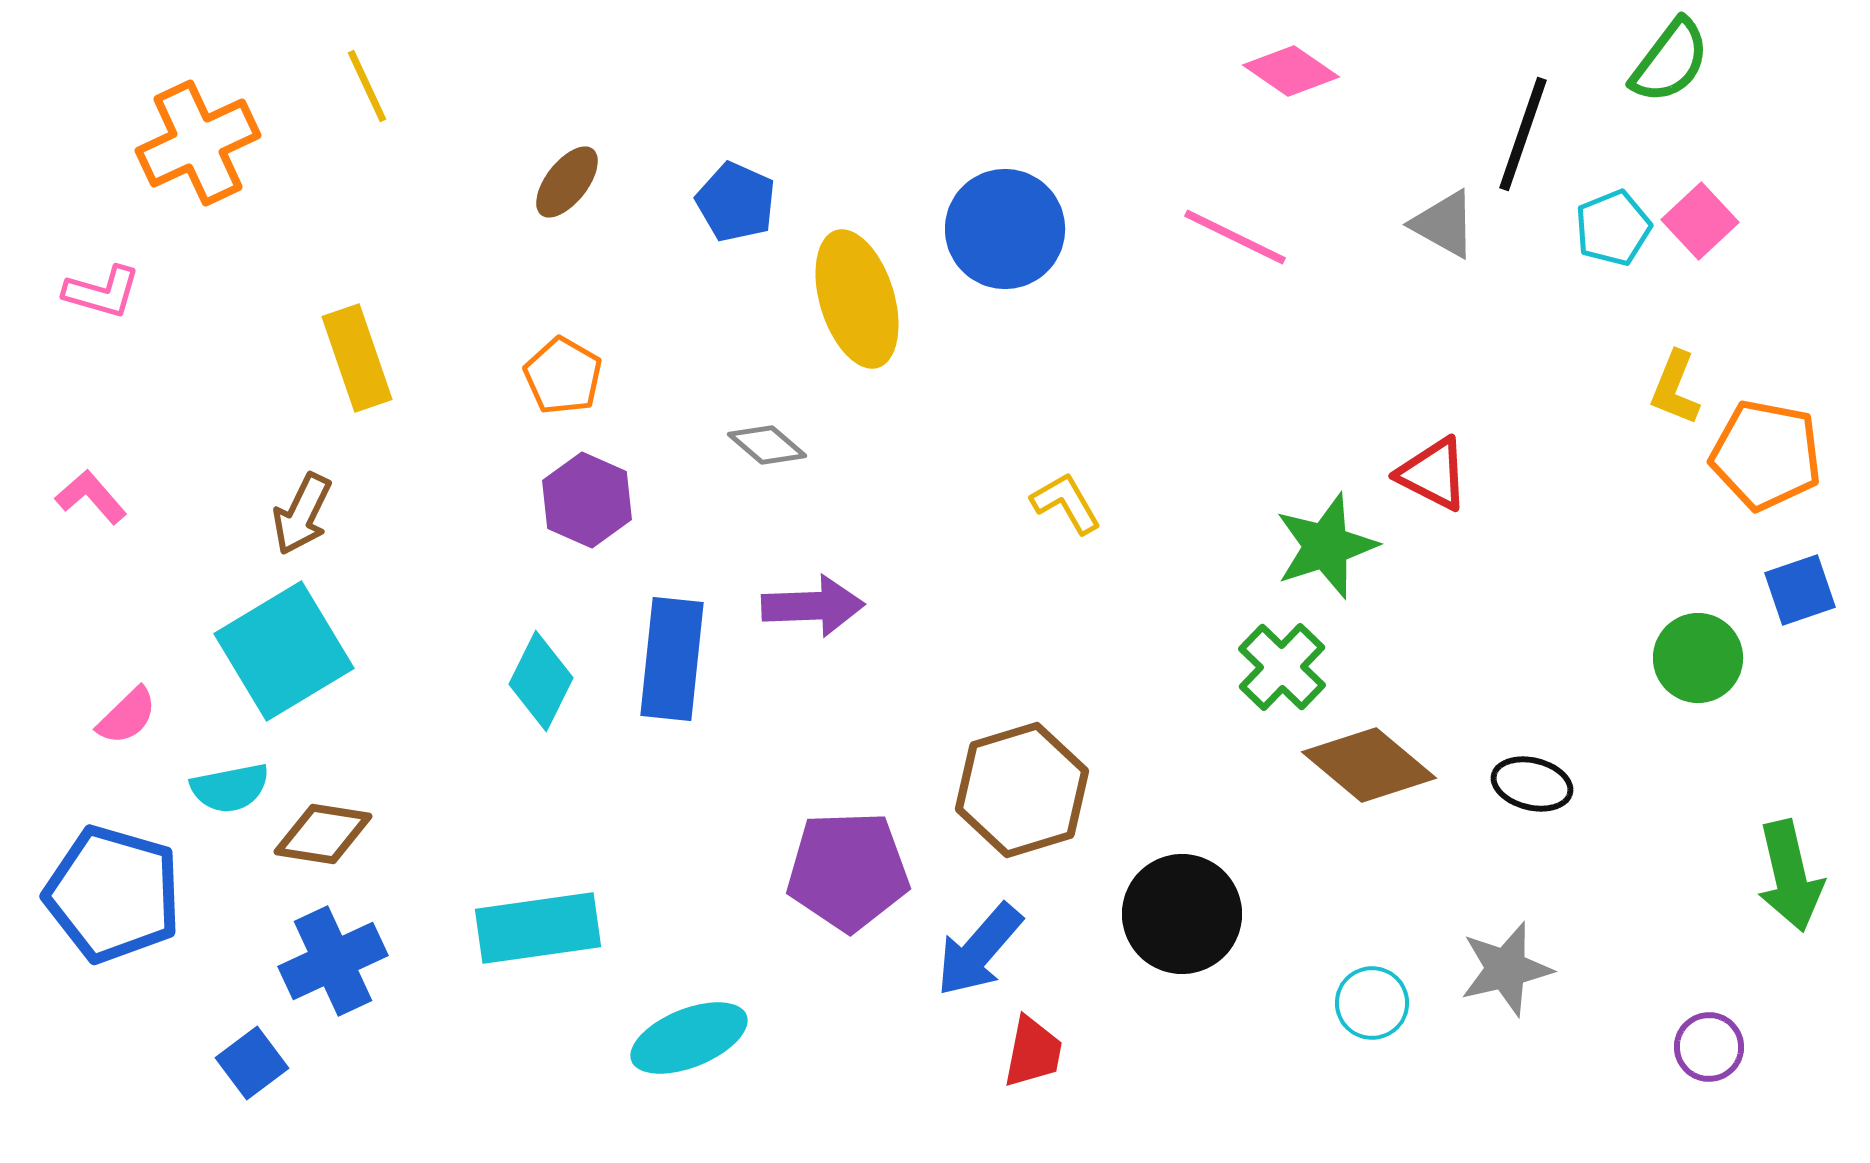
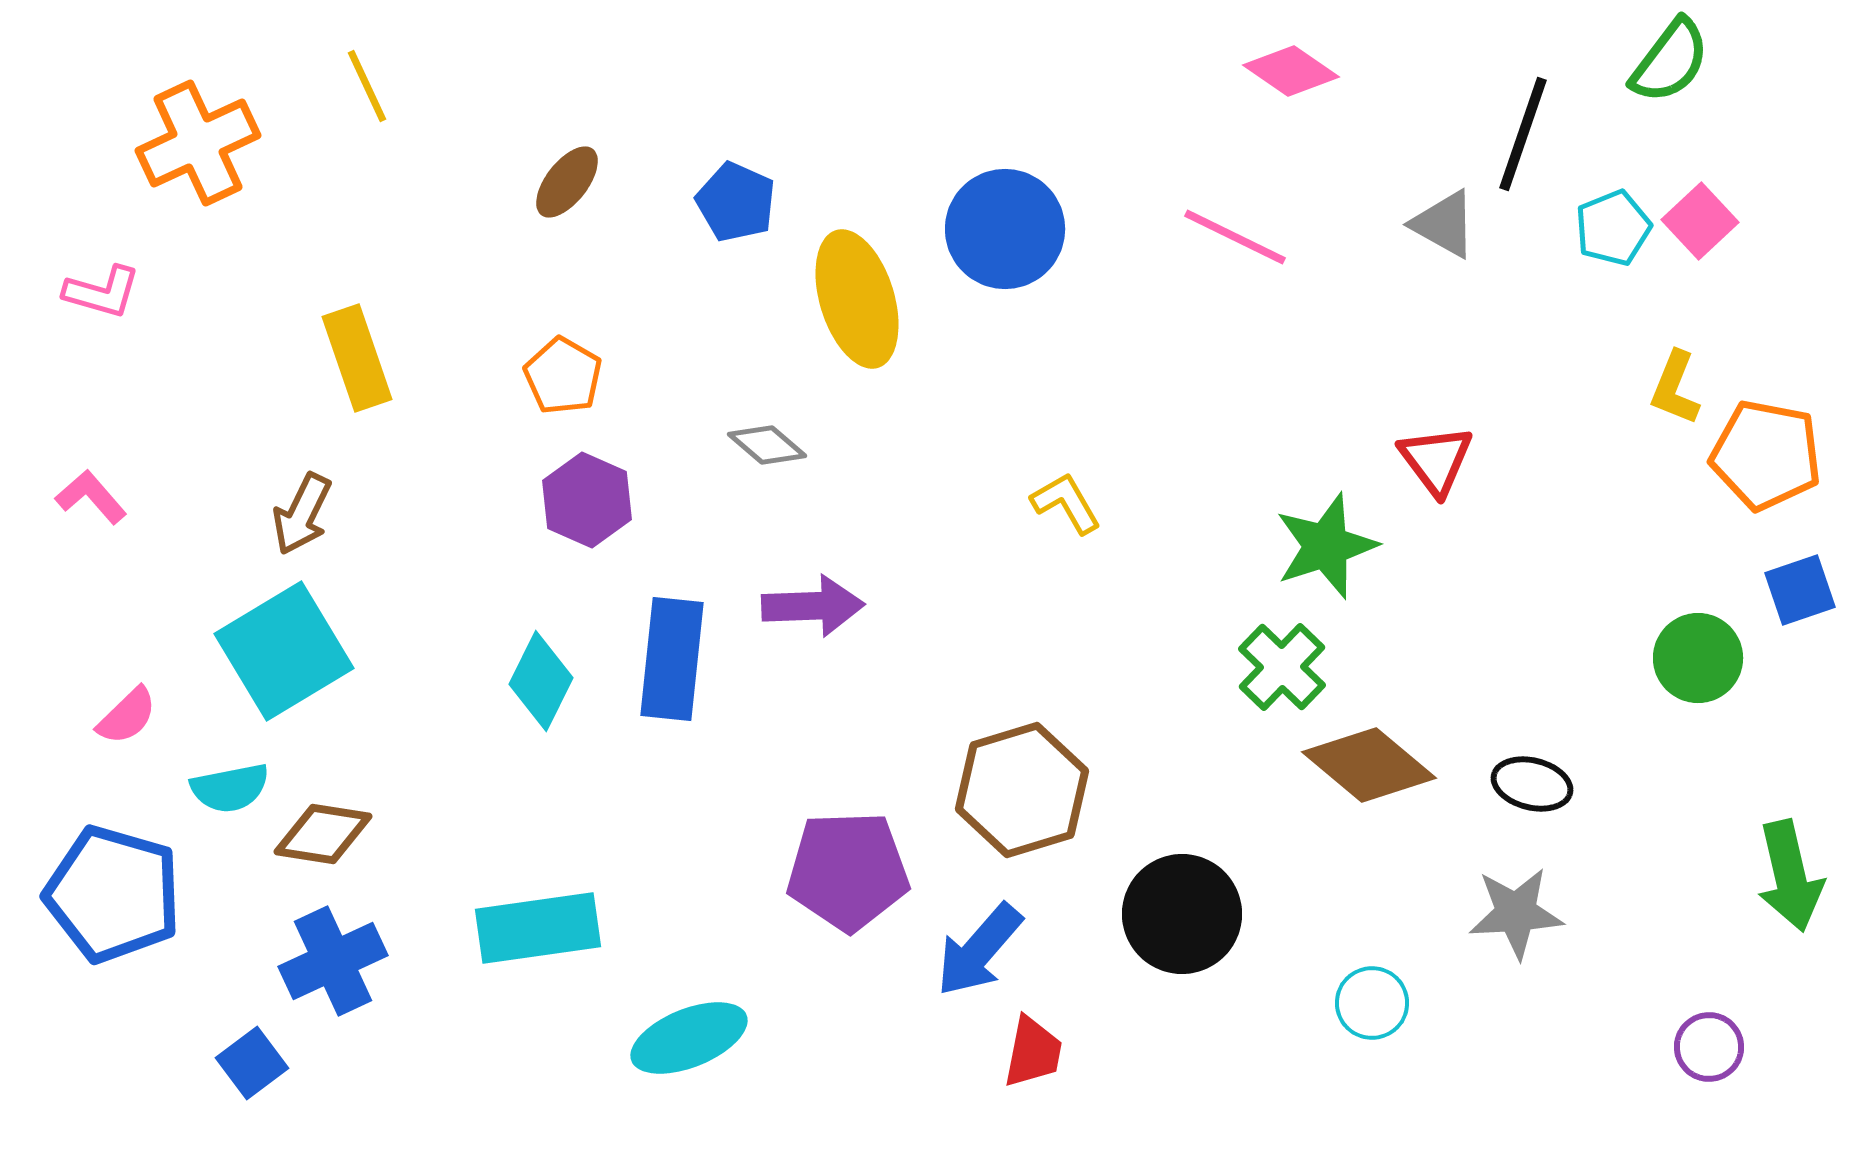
red triangle at (1433, 474): moved 3 px right, 14 px up; rotated 26 degrees clockwise
gray star at (1506, 969): moved 10 px right, 56 px up; rotated 10 degrees clockwise
